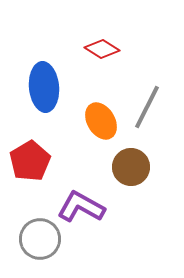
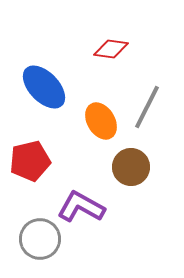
red diamond: moved 9 px right; rotated 24 degrees counterclockwise
blue ellipse: rotated 39 degrees counterclockwise
red pentagon: rotated 18 degrees clockwise
